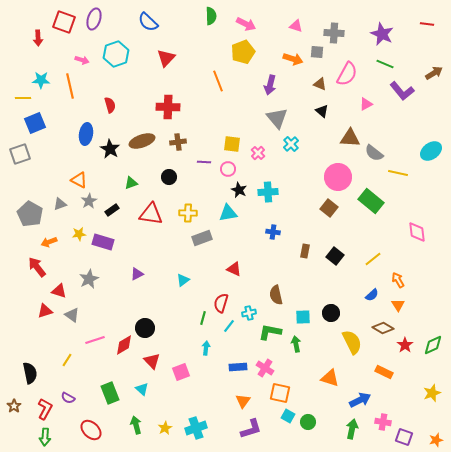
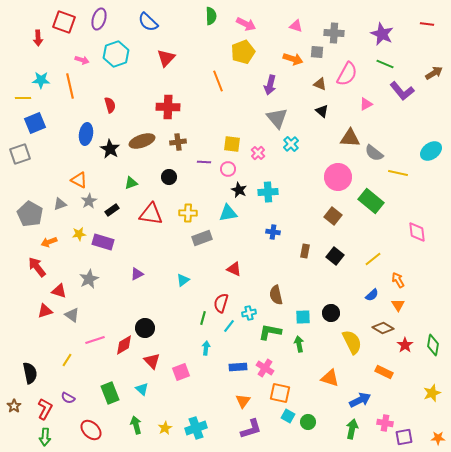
purple ellipse at (94, 19): moved 5 px right
brown square at (329, 208): moved 4 px right, 8 px down
green arrow at (296, 344): moved 3 px right
green diamond at (433, 345): rotated 55 degrees counterclockwise
pink cross at (383, 422): moved 2 px right, 1 px down
purple square at (404, 437): rotated 30 degrees counterclockwise
orange star at (436, 440): moved 2 px right, 2 px up; rotated 16 degrees clockwise
